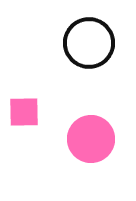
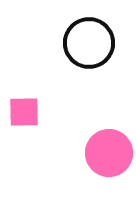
pink circle: moved 18 px right, 14 px down
